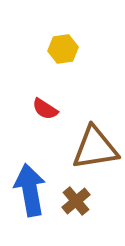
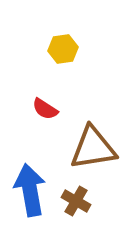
brown triangle: moved 2 px left
brown cross: rotated 20 degrees counterclockwise
